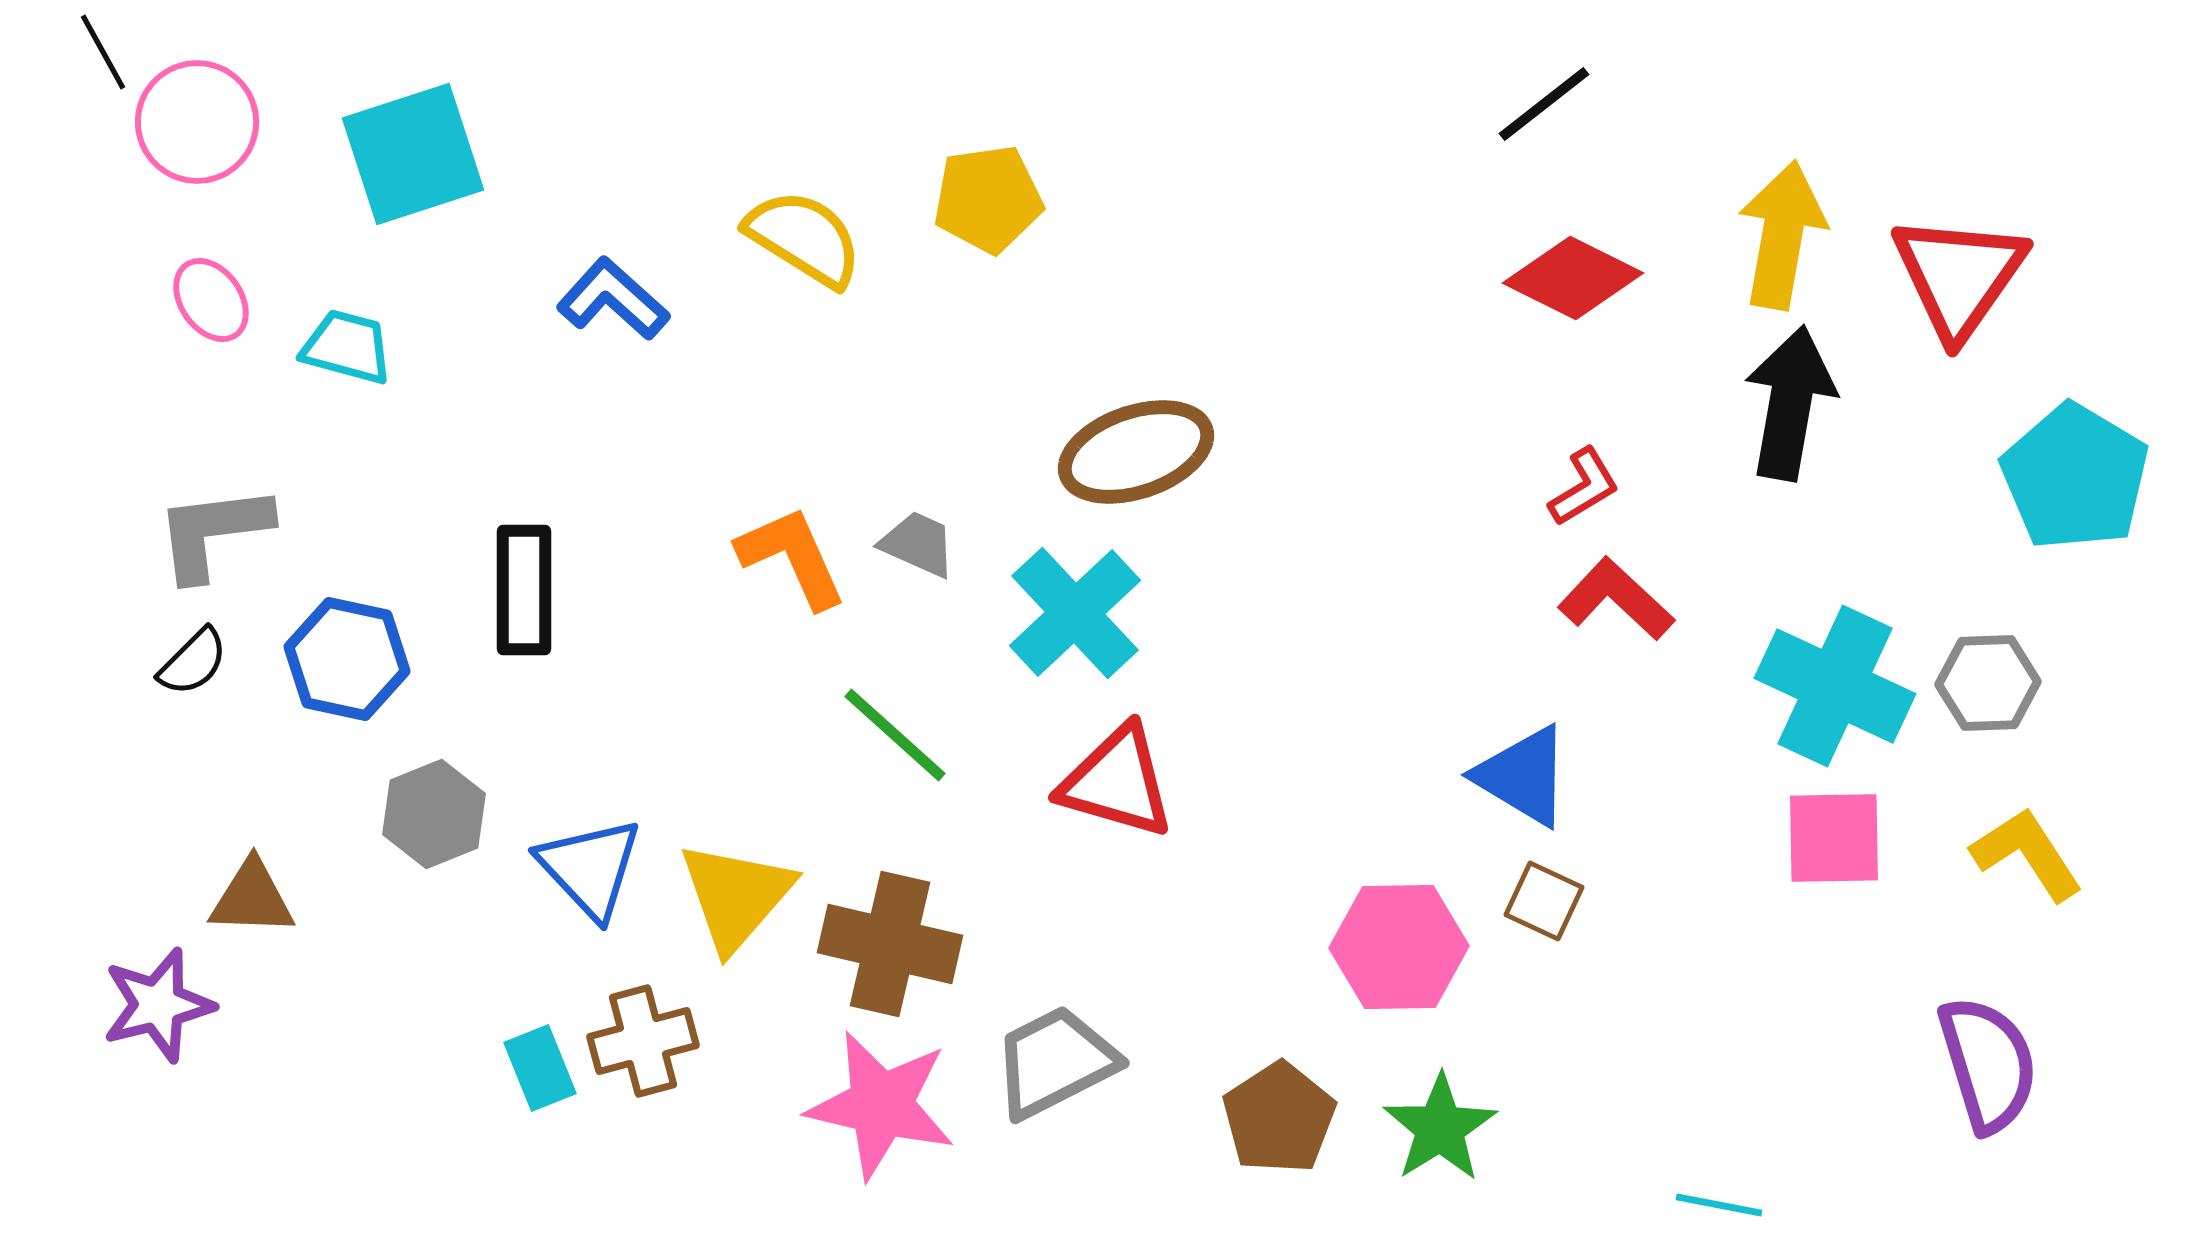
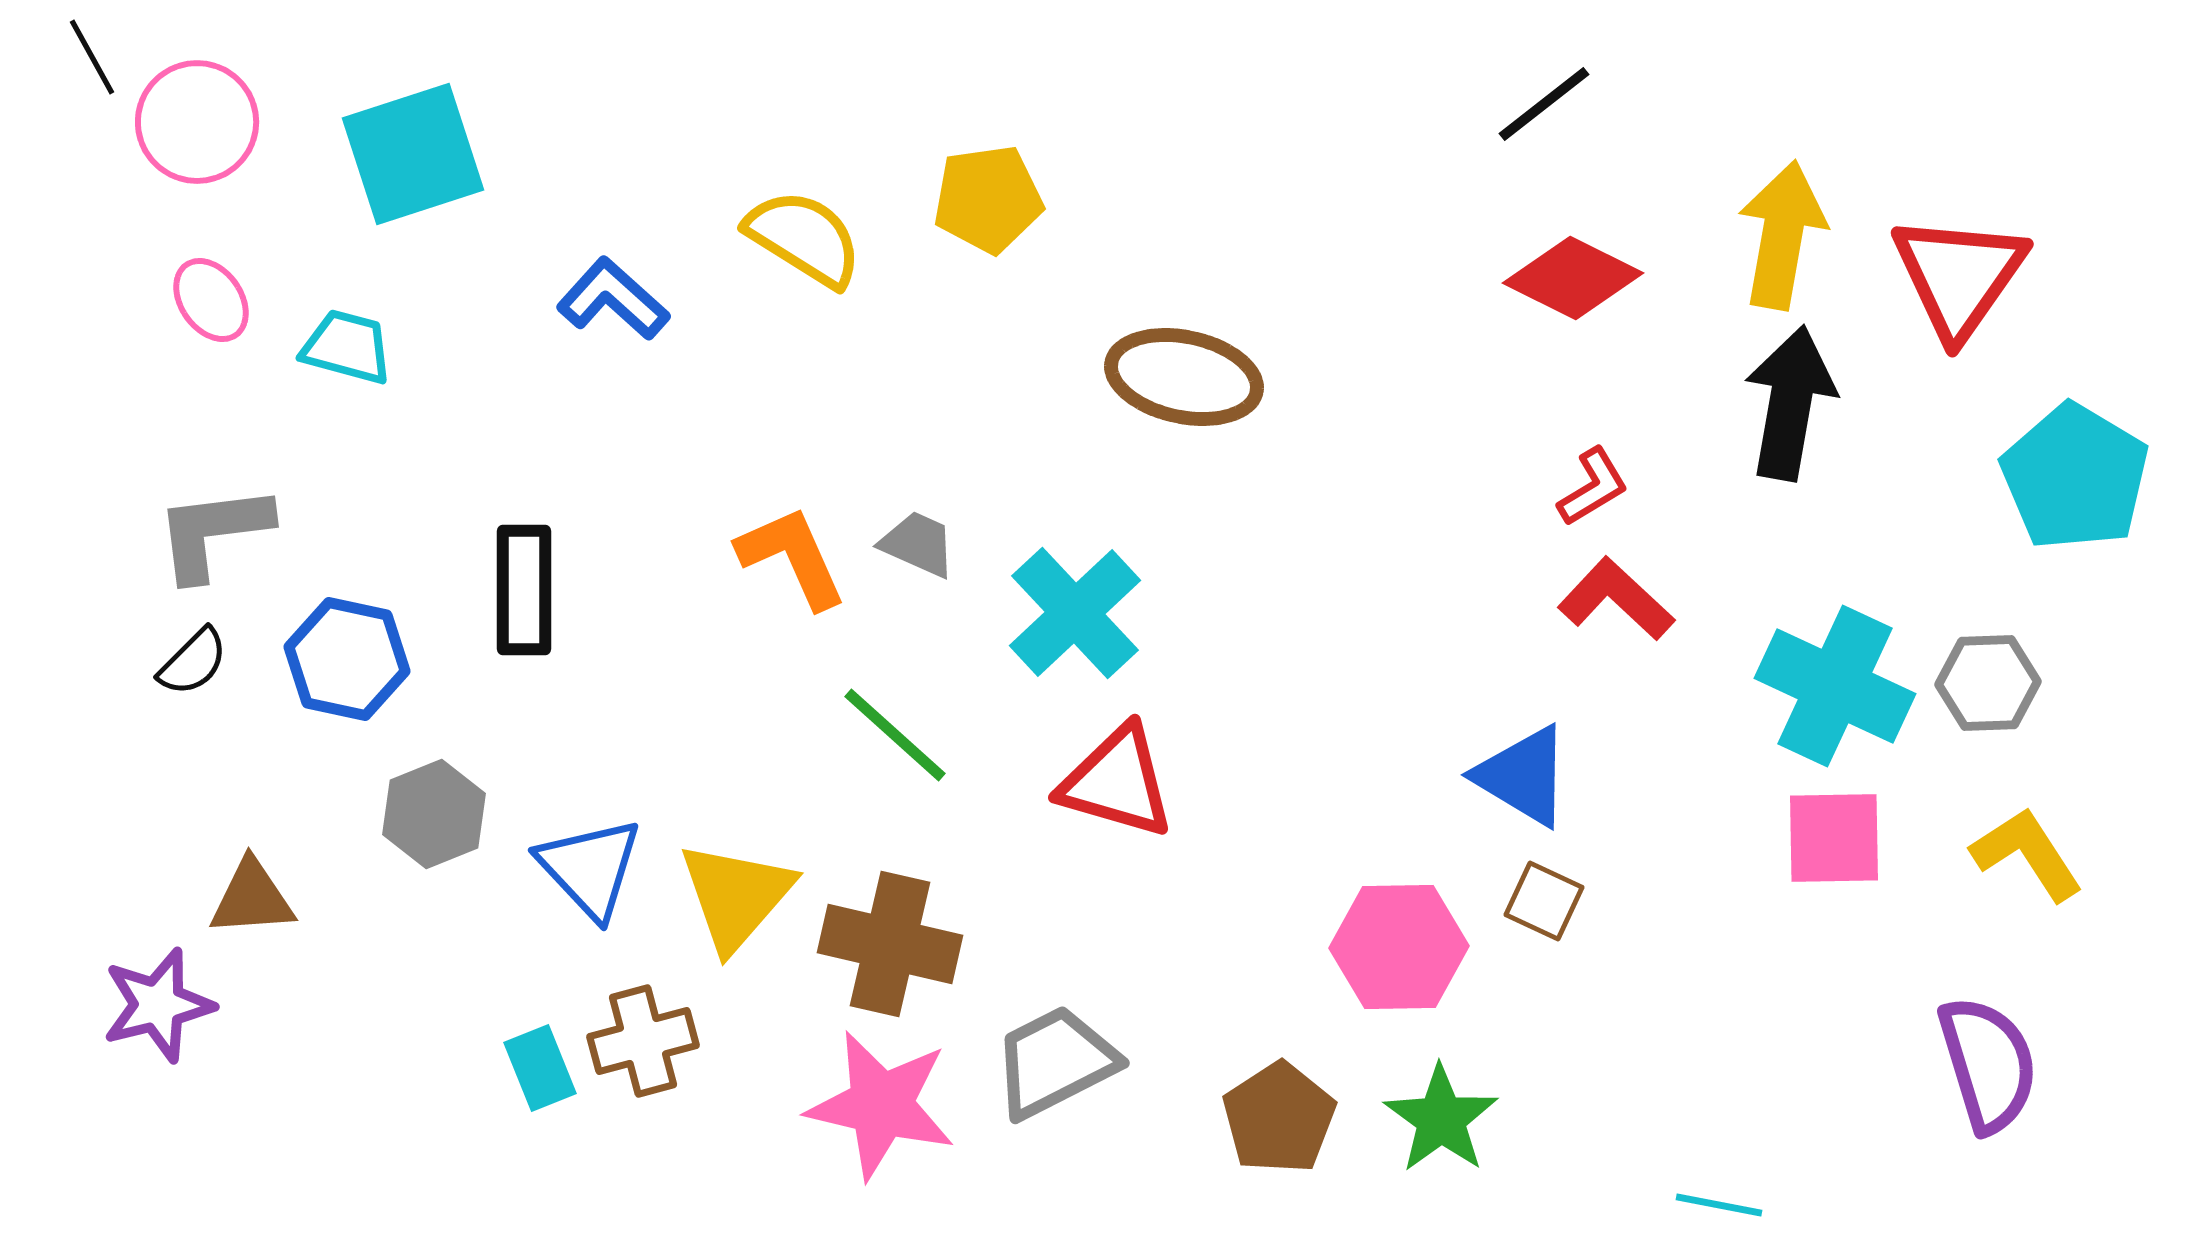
black line at (103, 52): moved 11 px left, 5 px down
brown ellipse at (1136, 452): moved 48 px right, 75 px up; rotated 31 degrees clockwise
red L-shape at (1584, 487): moved 9 px right
brown triangle at (252, 898): rotated 6 degrees counterclockwise
green star at (1440, 1128): moved 1 px right, 9 px up; rotated 4 degrees counterclockwise
